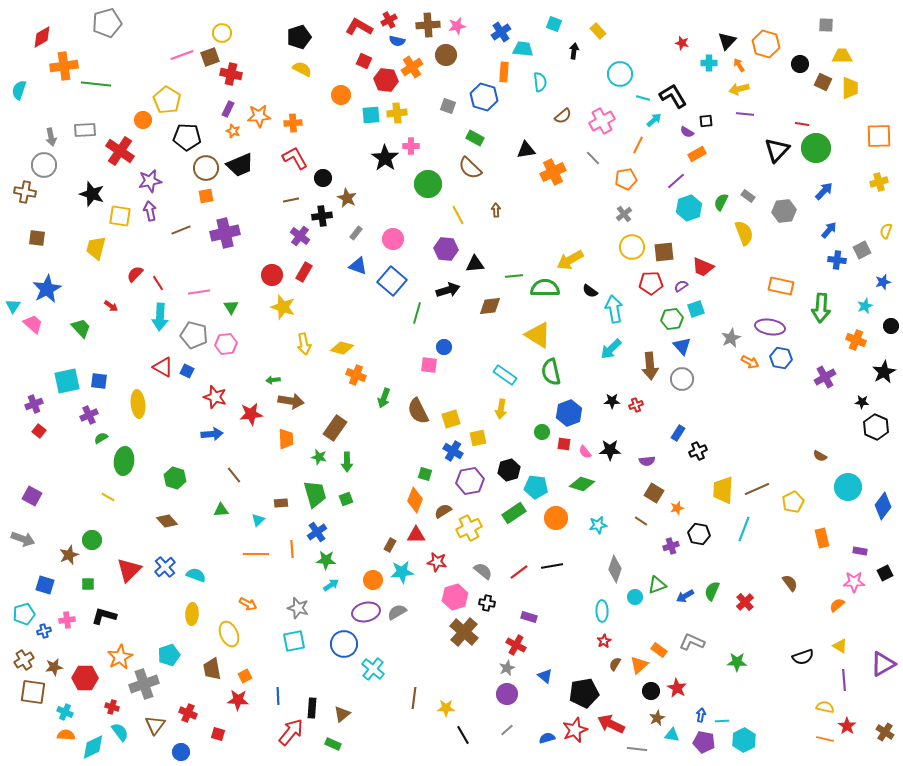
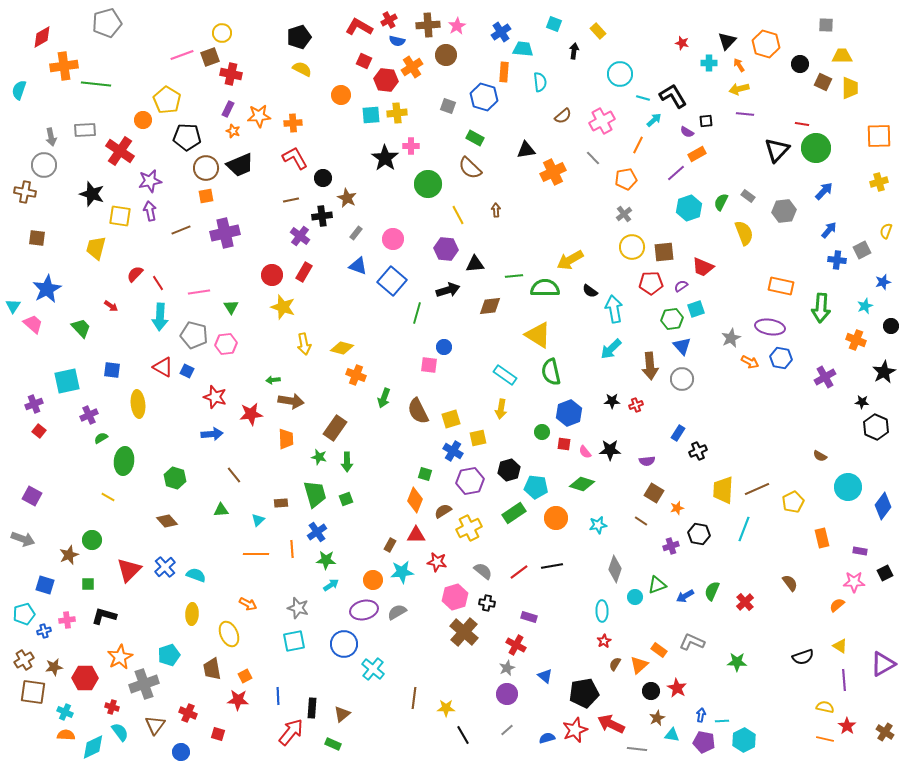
pink star at (457, 26): rotated 18 degrees counterclockwise
purple line at (676, 181): moved 8 px up
blue square at (99, 381): moved 13 px right, 11 px up
purple ellipse at (366, 612): moved 2 px left, 2 px up
